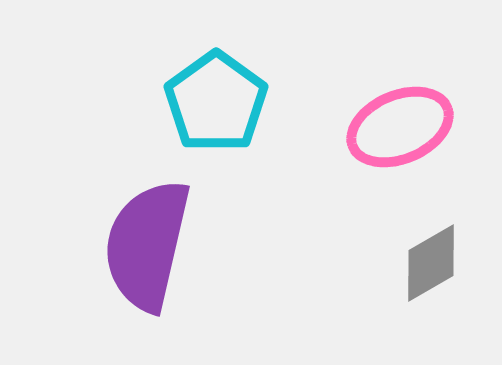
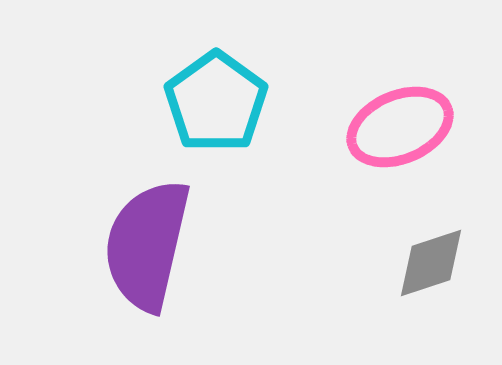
gray diamond: rotated 12 degrees clockwise
